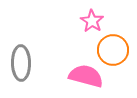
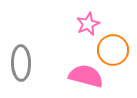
pink star: moved 4 px left, 3 px down; rotated 15 degrees clockwise
